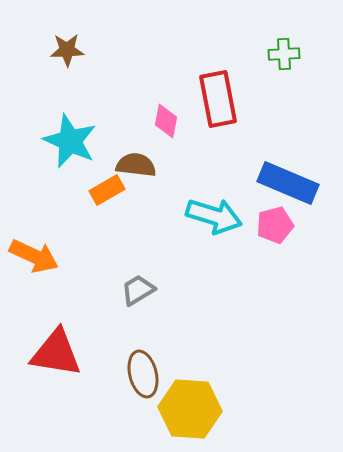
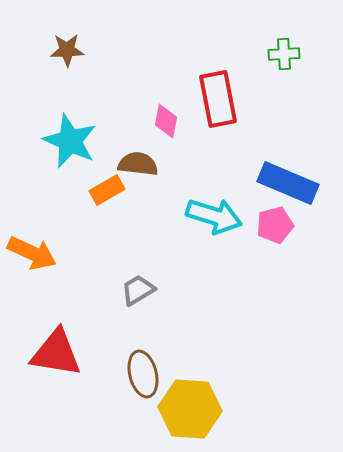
brown semicircle: moved 2 px right, 1 px up
orange arrow: moved 2 px left, 3 px up
